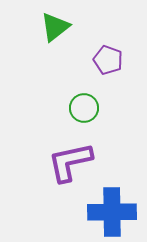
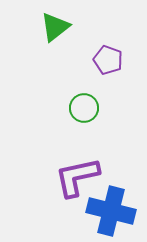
purple L-shape: moved 7 px right, 15 px down
blue cross: moved 1 px left, 1 px up; rotated 15 degrees clockwise
